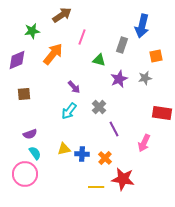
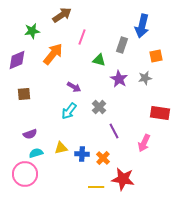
purple star: rotated 18 degrees counterclockwise
purple arrow: rotated 16 degrees counterclockwise
red rectangle: moved 2 px left
purple line: moved 2 px down
yellow triangle: moved 3 px left, 1 px up
cyan semicircle: moved 1 px right; rotated 72 degrees counterclockwise
orange cross: moved 2 px left
